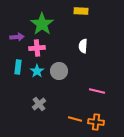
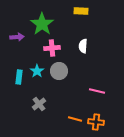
pink cross: moved 15 px right
cyan rectangle: moved 1 px right, 10 px down
